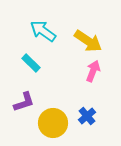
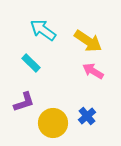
cyan arrow: moved 1 px up
pink arrow: rotated 80 degrees counterclockwise
